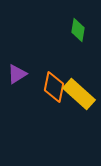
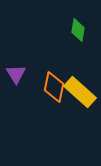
purple triangle: moved 1 px left; rotated 30 degrees counterclockwise
yellow rectangle: moved 1 px right, 2 px up
